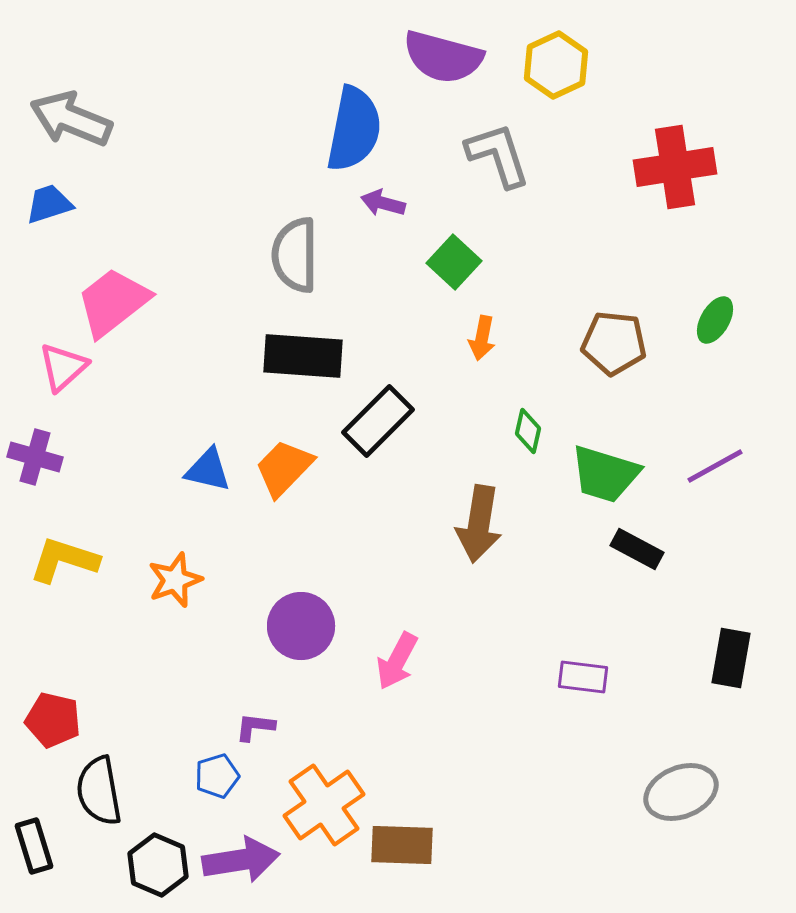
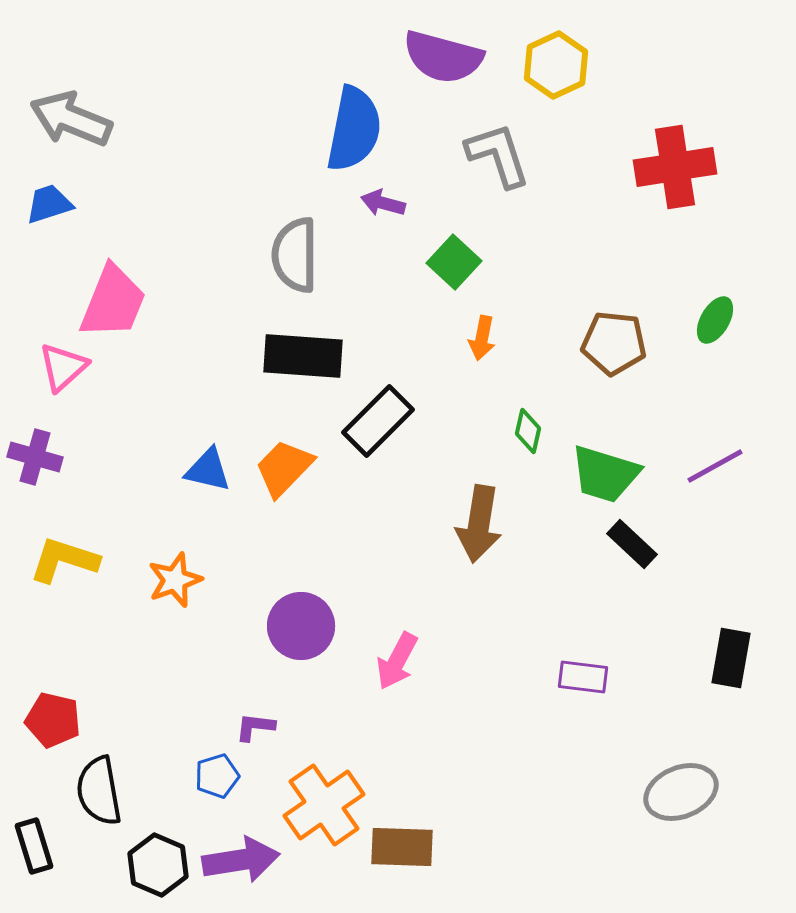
pink trapezoid at (113, 302): rotated 150 degrees clockwise
black rectangle at (637, 549): moved 5 px left, 5 px up; rotated 15 degrees clockwise
brown rectangle at (402, 845): moved 2 px down
